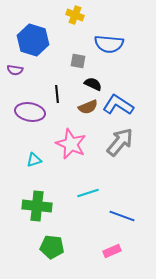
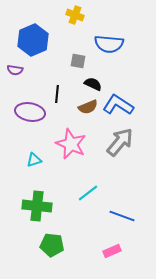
blue hexagon: rotated 20 degrees clockwise
black line: rotated 12 degrees clockwise
cyan line: rotated 20 degrees counterclockwise
green pentagon: moved 2 px up
